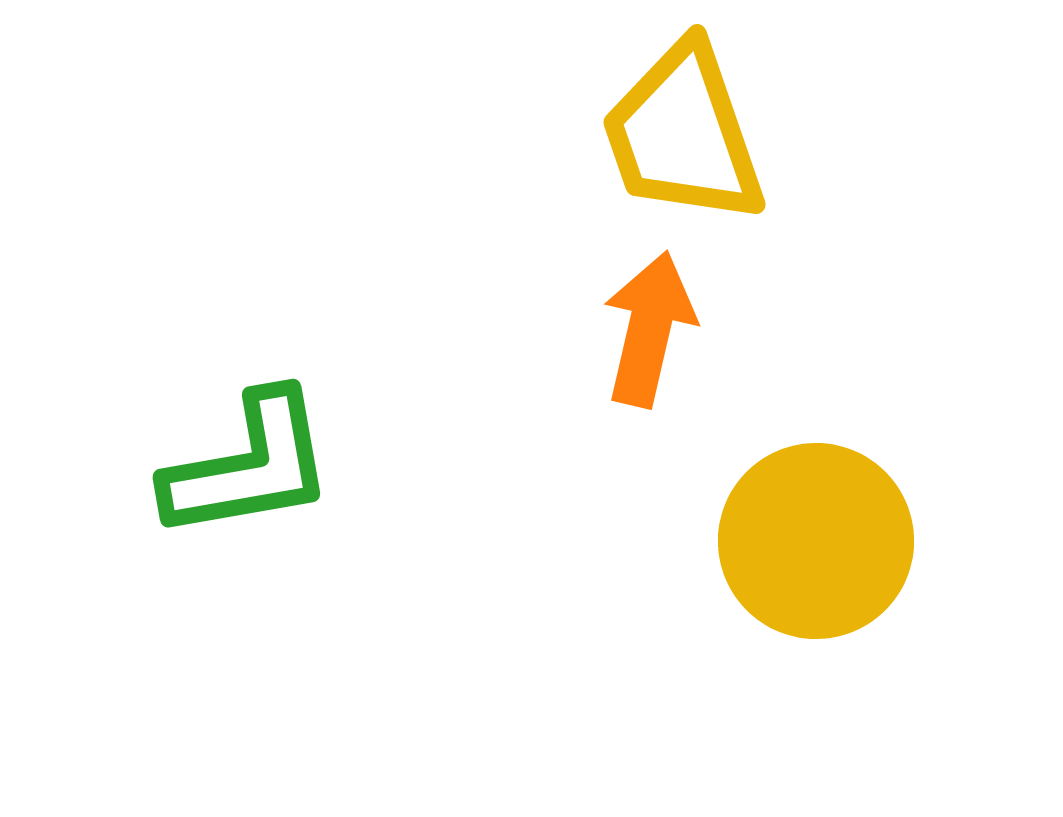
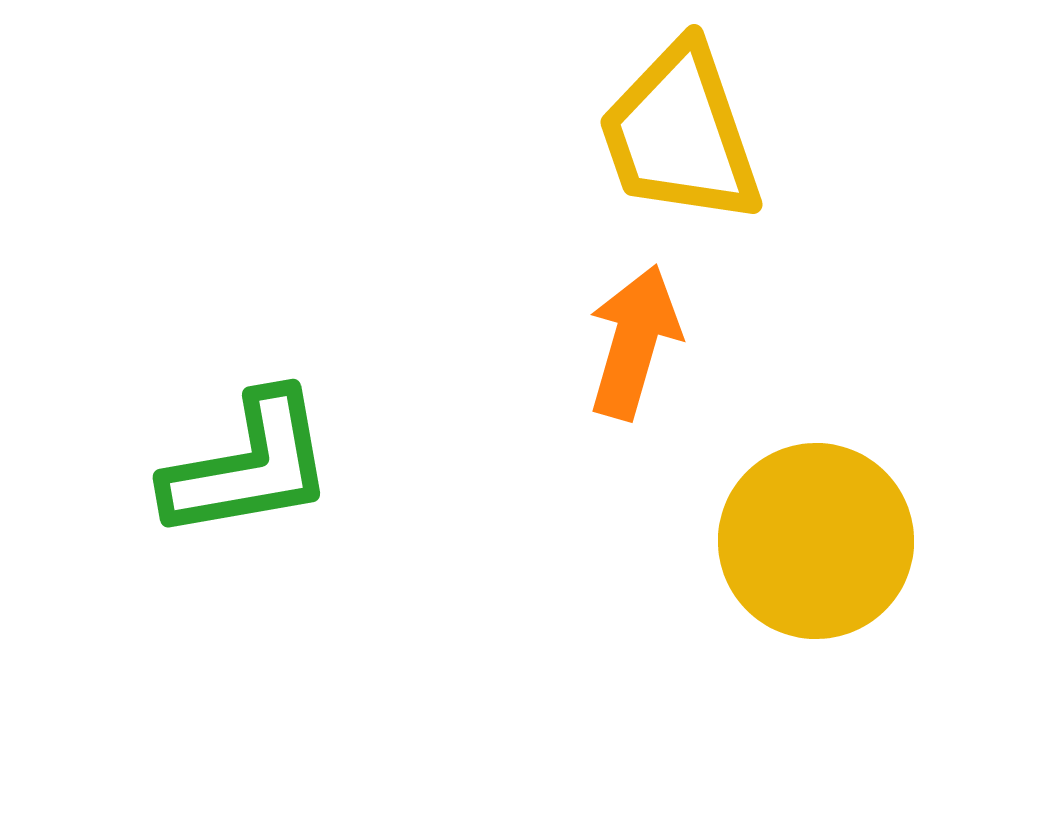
yellow trapezoid: moved 3 px left
orange arrow: moved 15 px left, 13 px down; rotated 3 degrees clockwise
